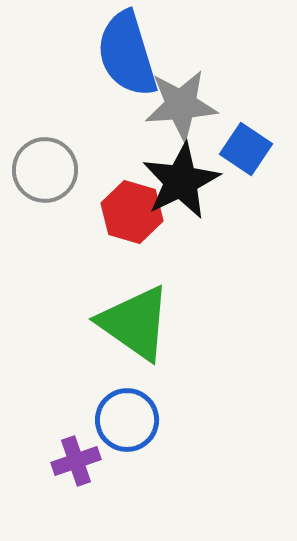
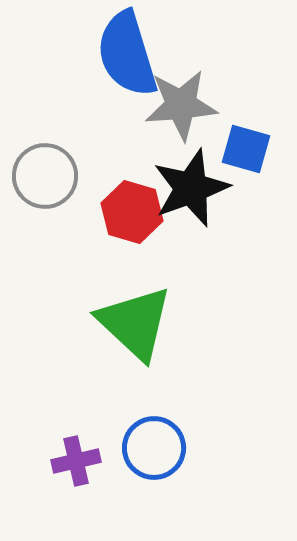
blue square: rotated 18 degrees counterclockwise
gray circle: moved 6 px down
black star: moved 10 px right, 7 px down; rotated 6 degrees clockwise
green triangle: rotated 8 degrees clockwise
blue circle: moved 27 px right, 28 px down
purple cross: rotated 6 degrees clockwise
